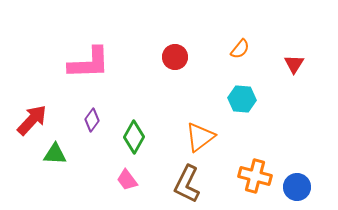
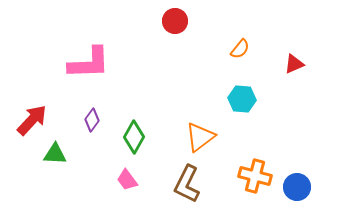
red circle: moved 36 px up
red triangle: rotated 35 degrees clockwise
